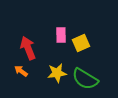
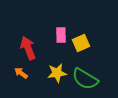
orange arrow: moved 2 px down
